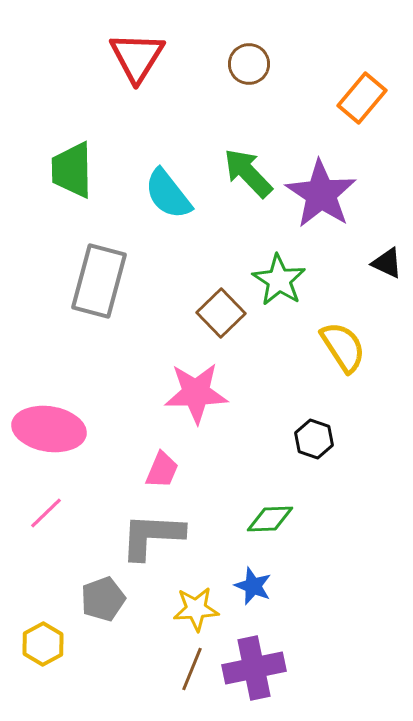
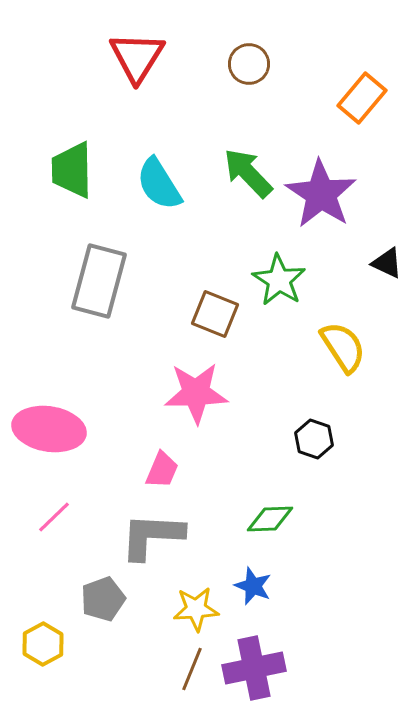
cyan semicircle: moved 9 px left, 10 px up; rotated 6 degrees clockwise
brown square: moved 6 px left, 1 px down; rotated 24 degrees counterclockwise
pink line: moved 8 px right, 4 px down
